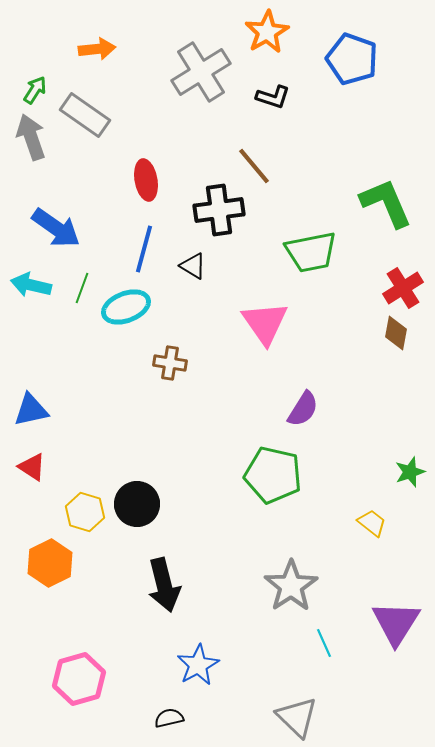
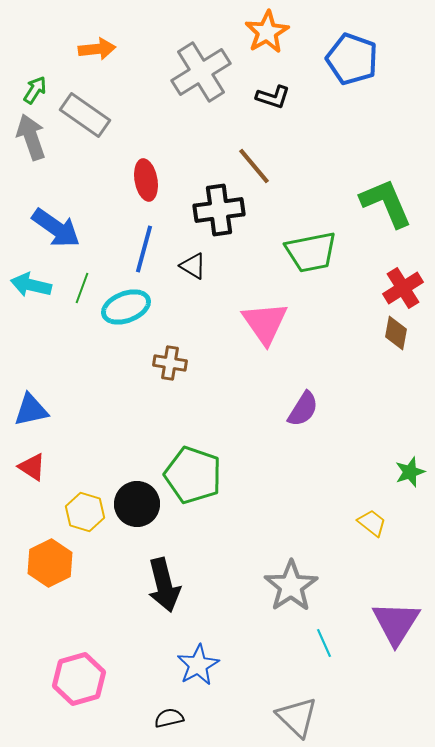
green pentagon: moved 80 px left; rotated 6 degrees clockwise
